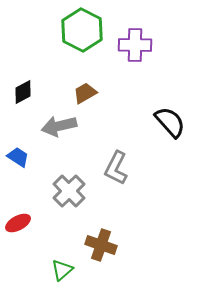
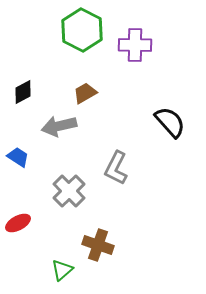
brown cross: moved 3 px left
